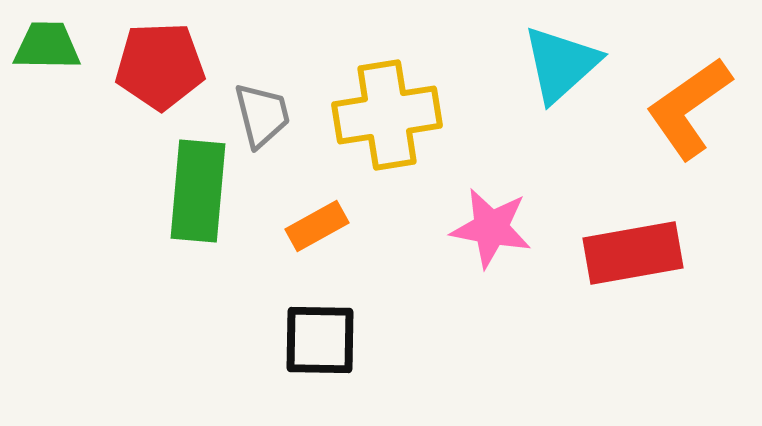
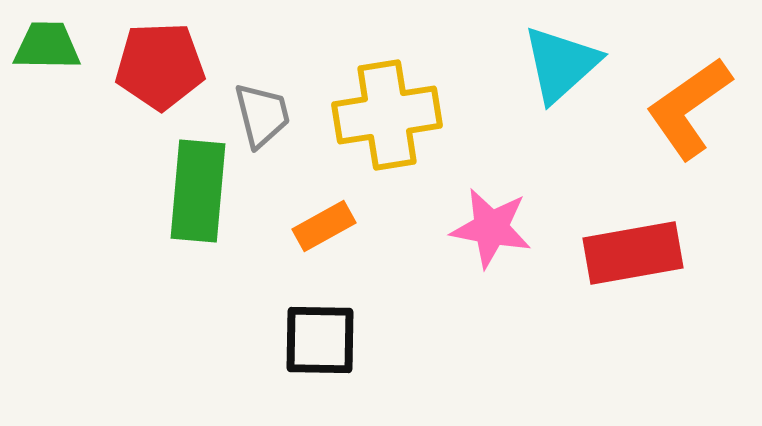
orange rectangle: moved 7 px right
